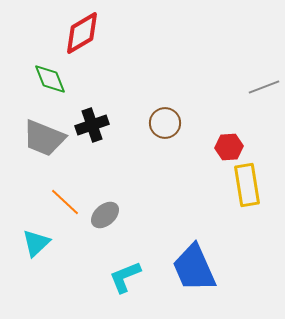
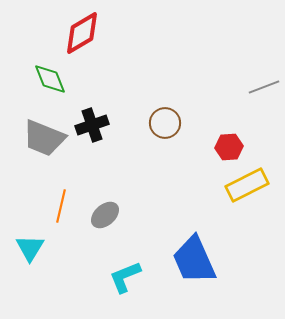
yellow rectangle: rotated 72 degrees clockwise
orange line: moved 4 px left, 4 px down; rotated 60 degrees clockwise
cyan triangle: moved 6 px left, 5 px down; rotated 16 degrees counterclockwise
blue trapezoid: moved 8 px up
